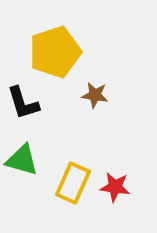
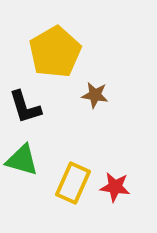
yellow pentagon: rotated 12 degrees counterclockwise
black L-shape: moved 2 px right, 4 px down
